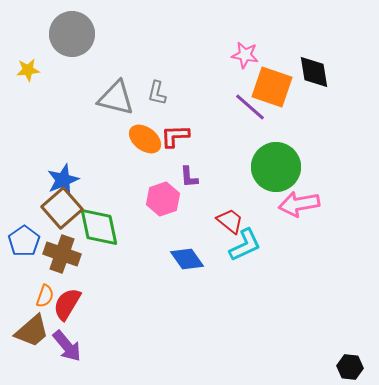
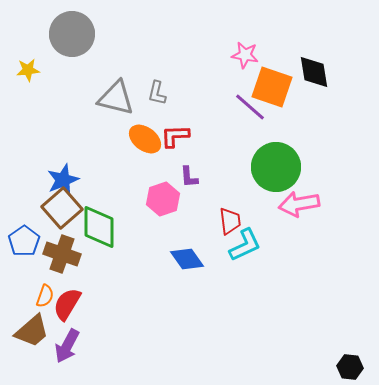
red trapezoid: rotated 44 degrees clockwise
green diamond: rotated 12 degrees clockwise
purple arrow: rotated 68 degrees clockwise
